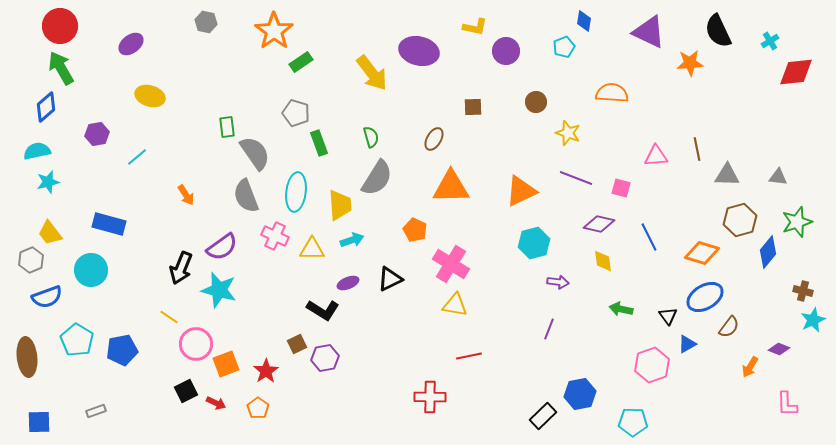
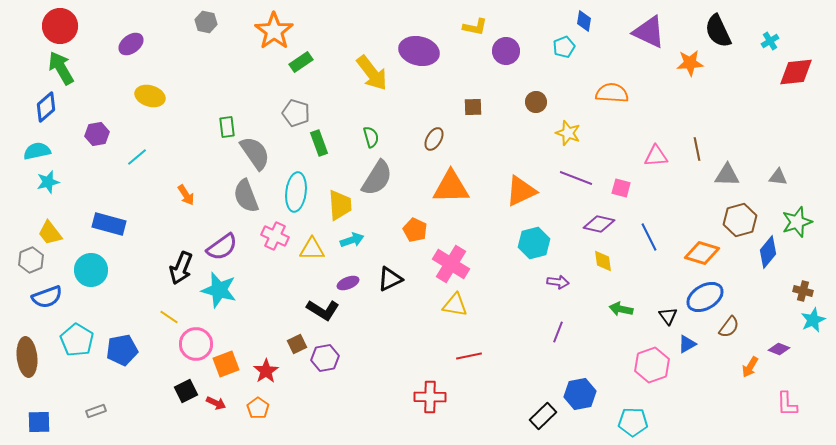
purple line at (549, 329): moved 9 px right, 3 px down
